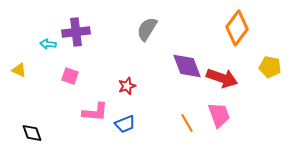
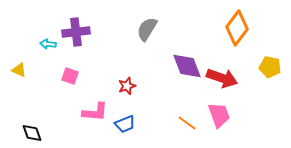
orange line: rotated 24 degrees counterclockwise
